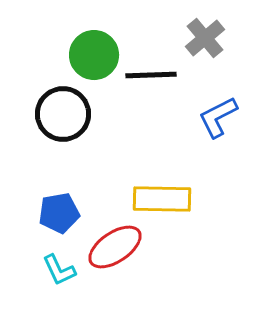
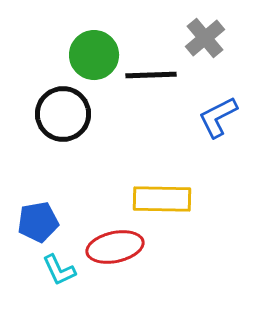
blue pentagon: moved 21 px left, 9 px down
red ellipse: rotated 22 degrees clockwise
